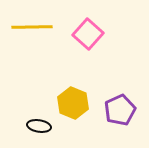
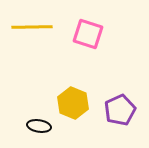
pink square: rotated 24 degrees counterclockwise
